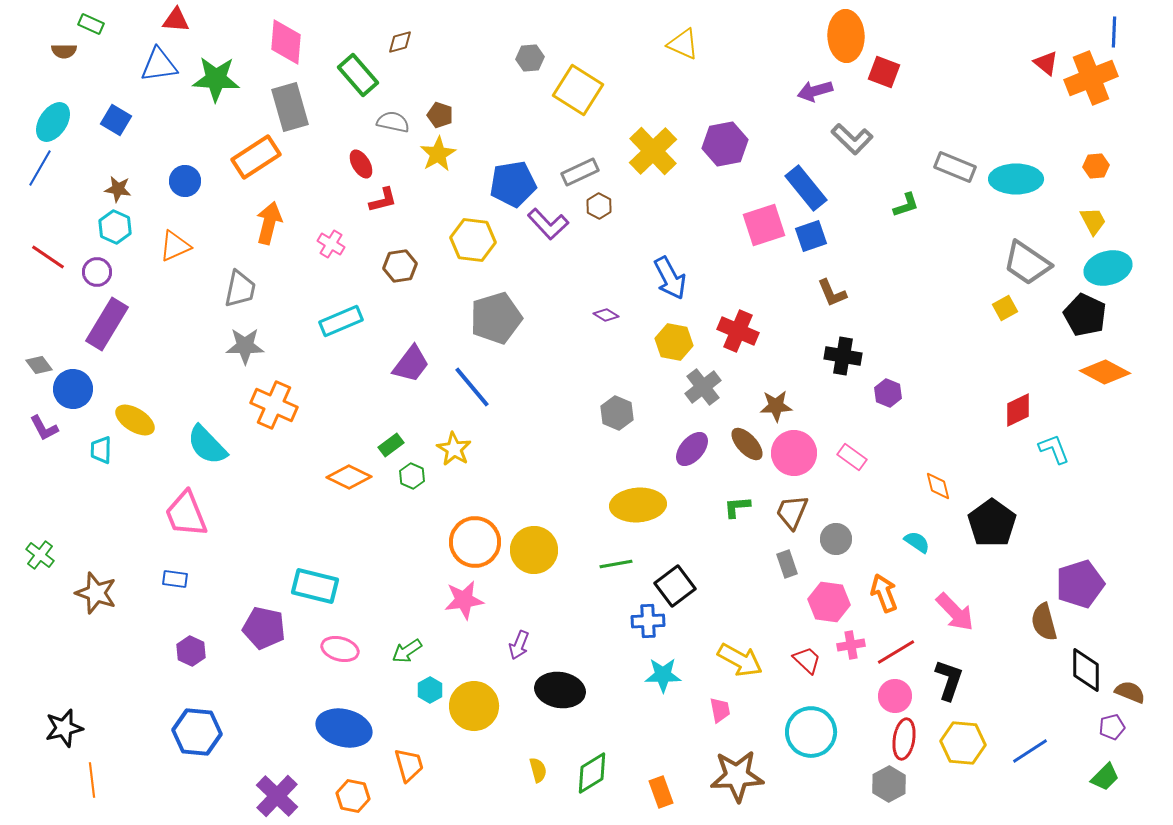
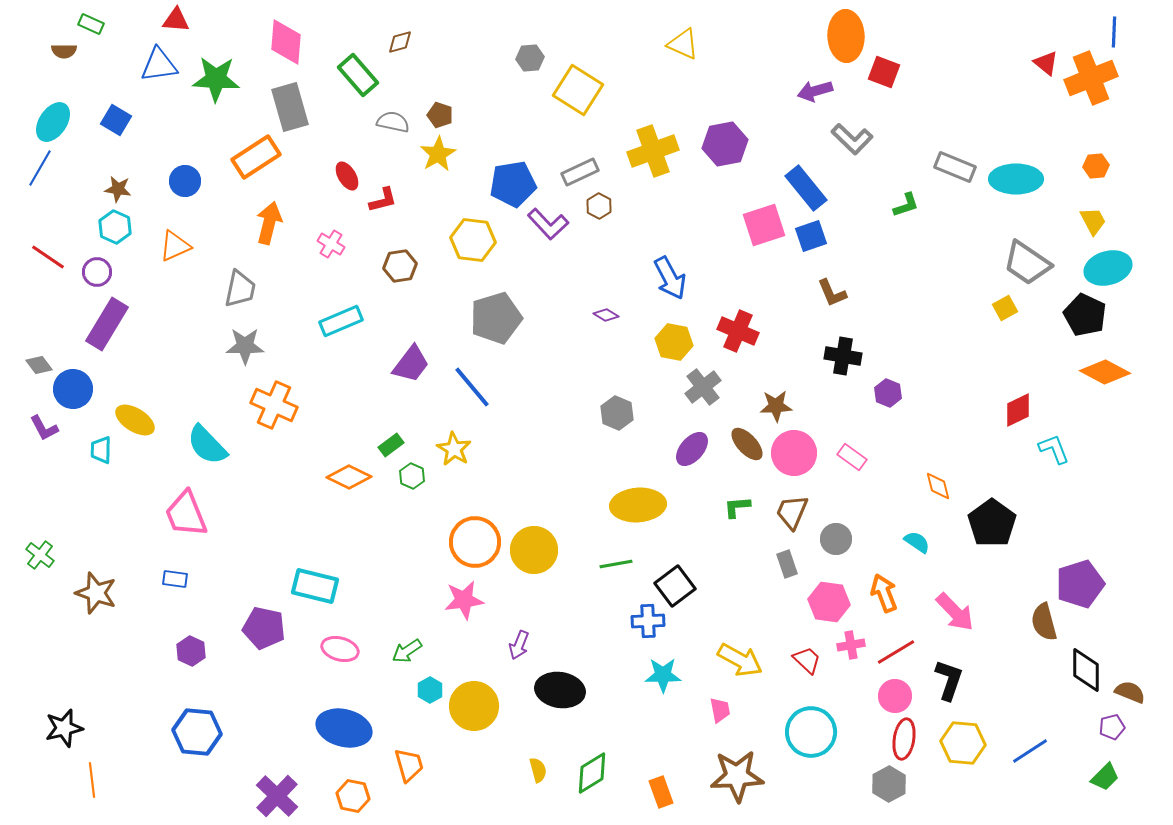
yellow cross at (653, 151): rotated 24 degrees clockwise
red ellipse at (361, 164): moved 14 px left, 12 px down
